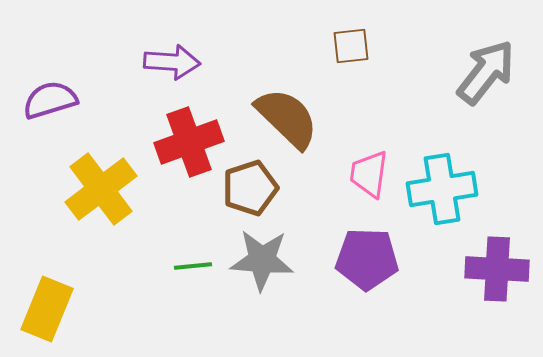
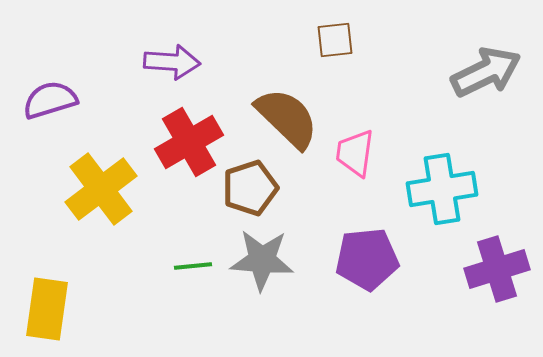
brown square: moved 16 px left, 6 px up
gray arrow: rotated 26 degrees clockwise
red cross: rotated 10 degrees counterclockwise
pink trapezoid: moved 14 px left, 21 px up
purple pentagon: rotated 8 degrees counterclockwise
purple cross: rotated 20 degrees counterclockwise
yellow rectangle: rotated 14 degrees counterclockwise
